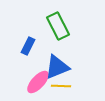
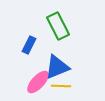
blue rectangle: moved 1 px right, 1 px up
